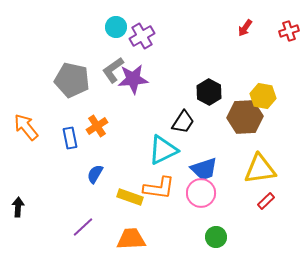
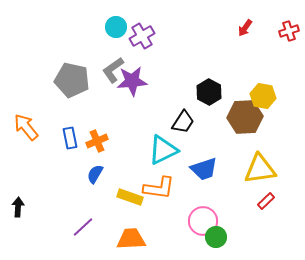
purple star: moved 1 px left, 2 px down
orange cross: moved 15 px down; rotated 10 degrees clockwise
pink circle: moved 2 px right, 28 px down
